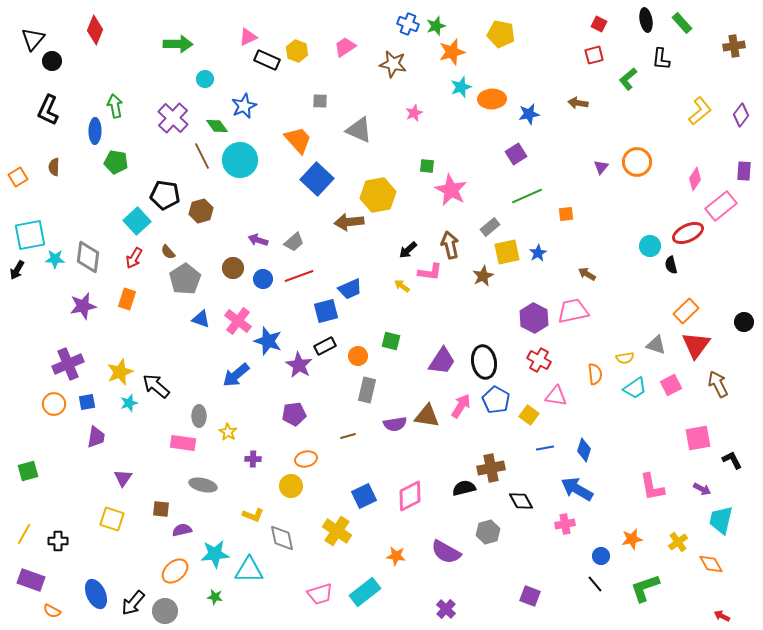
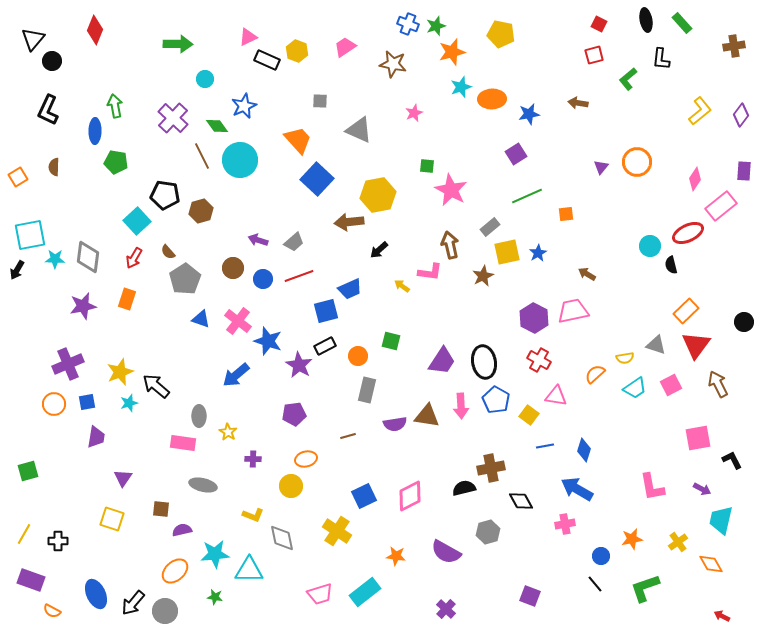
black arrow at (408, 250): moved 29 px left
orange semicircle at (595, 374): rotated 125 degrees counterclockwise
pink arrow at (461, 406): rotated 145 degrees clockwise
blue line at (545, 448): moved 2 px up
